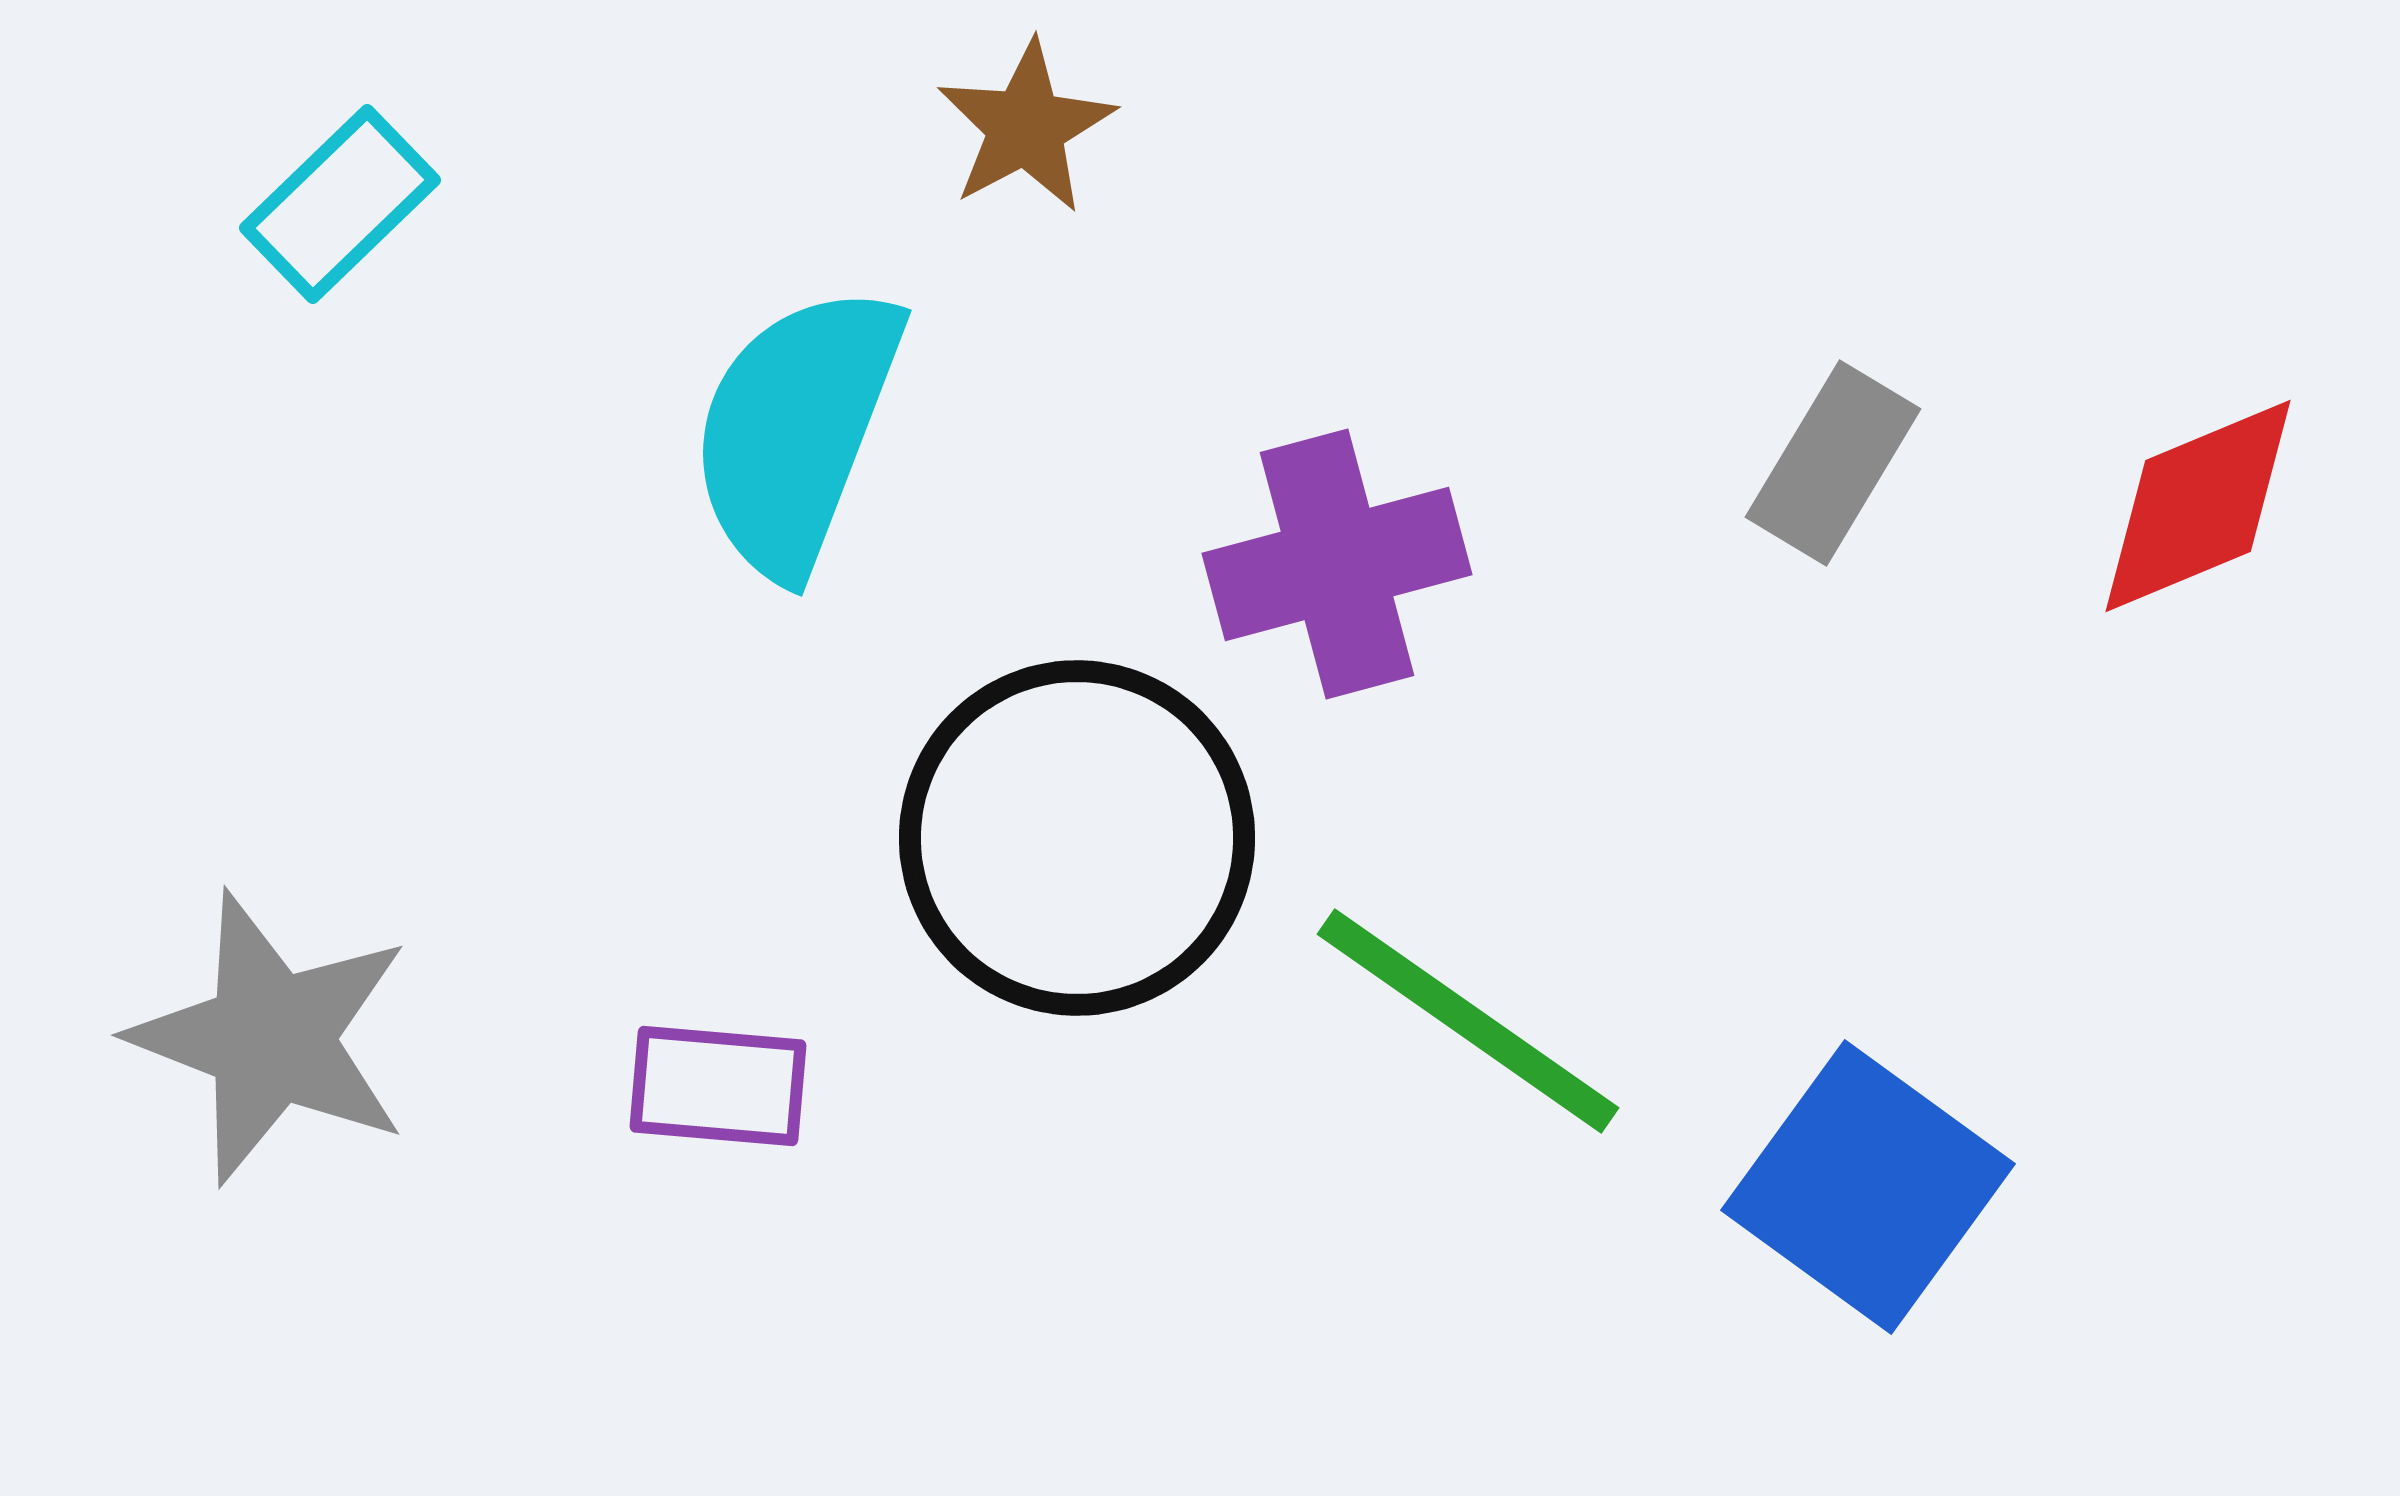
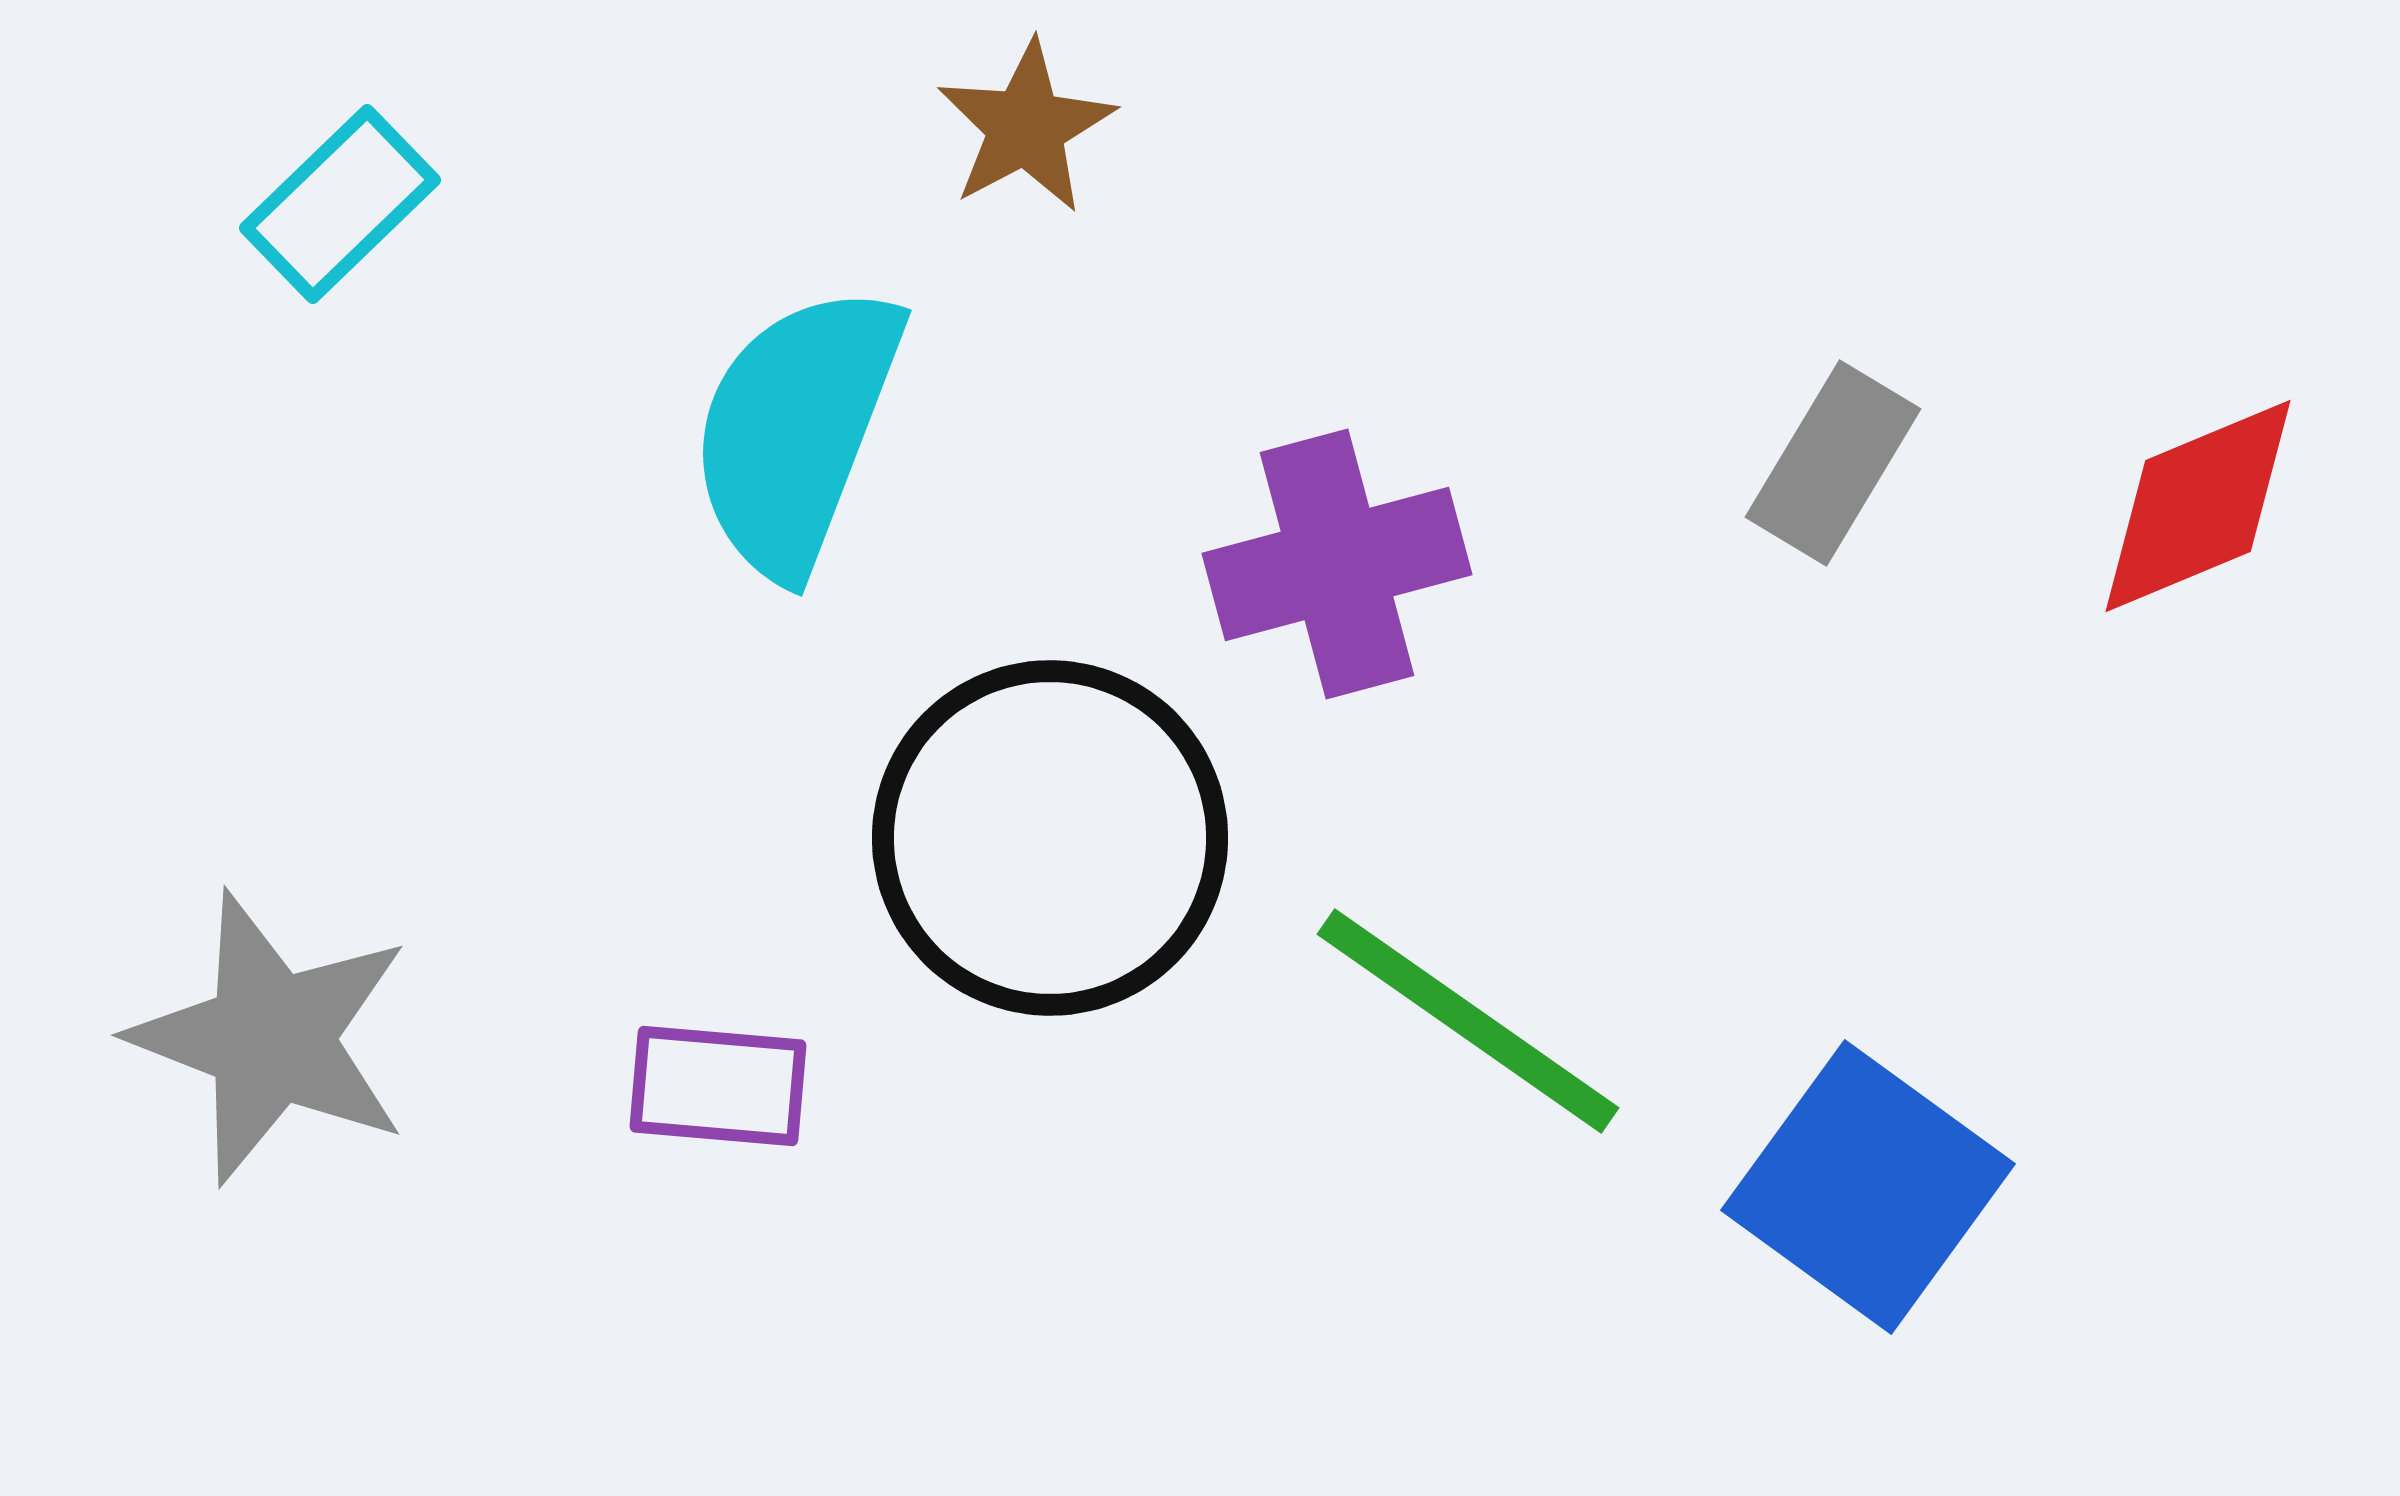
black circle: moved 27 px left
